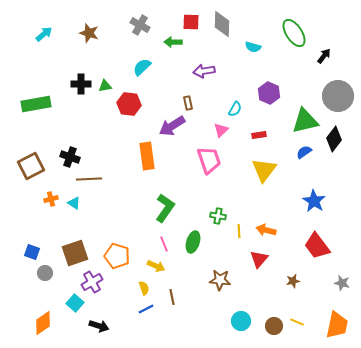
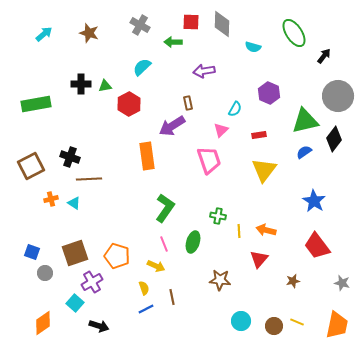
red hexagon at (129, 104): rotated 25 degrees clockwise
